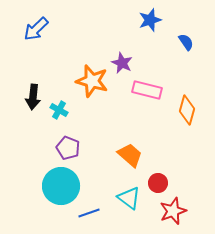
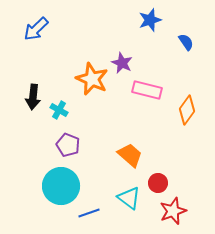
orange star: moved 2 px up; rotated 8 degrees clockwise
orange diamond: rotated 20 degrees clockwise
purple pentagon: moved 3 px up
